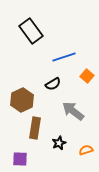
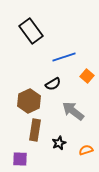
brown hexagon: moved 7 px right, 1 px down
brown rectangle: moved 2 px down
